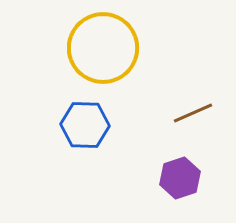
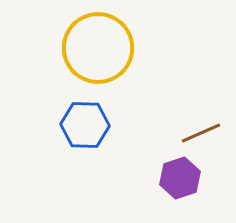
yellow circle: moved 5 px left
brown line: moved 8 px right, 20 px down
